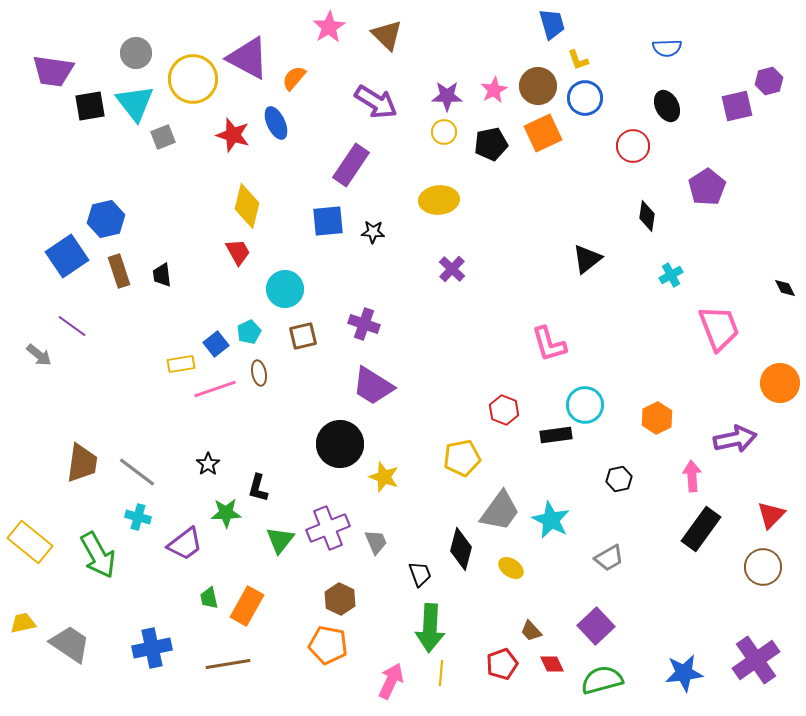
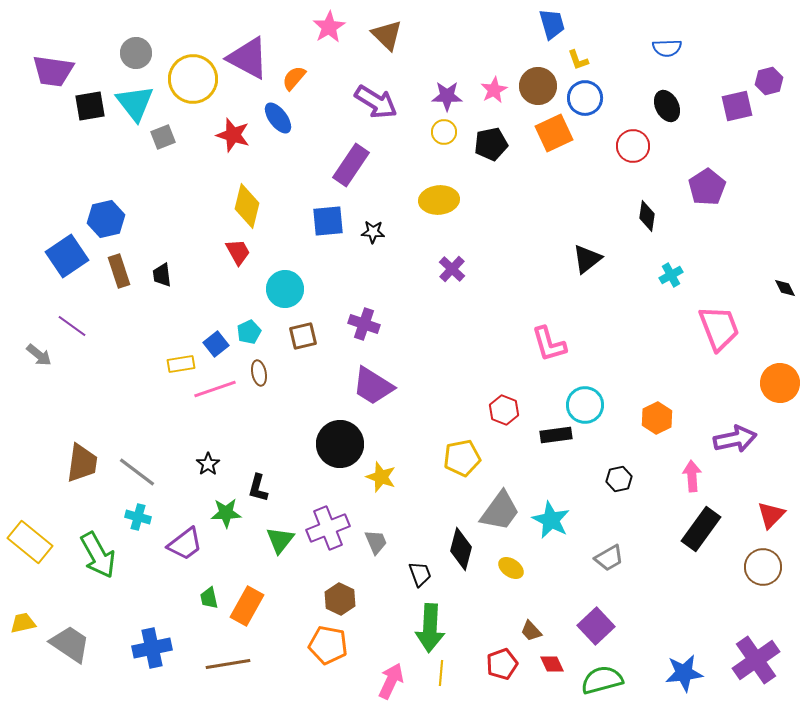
blue ellipse at (276, 123): moved 2 px right, 5 px up; rotated 12 degrees counterclockwise
orange square at (543, 133): moved 11 px right
yellow star at (384, 477): moved 3 px left
